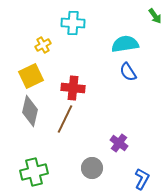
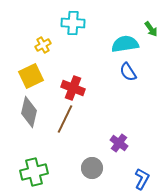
green arrow: moved 4 px left, 13 px down
red cross: rotated 15 degrees clockwise
gray diamond: moved 1 px left, 1 px down
